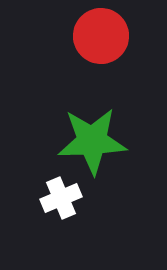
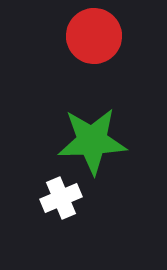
red circle: moved 7 px left
